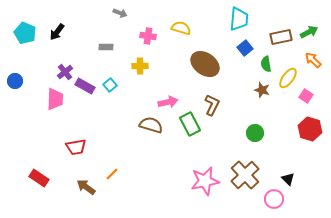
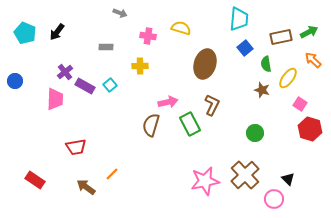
brown ellipse: rotated 72 degrees clockwise
pink square: moved 6 px left, 8 px down
brown semicircle: rotated 90 degrees counterclockwise
red rectangle: moved 4 px left, 2 px down
